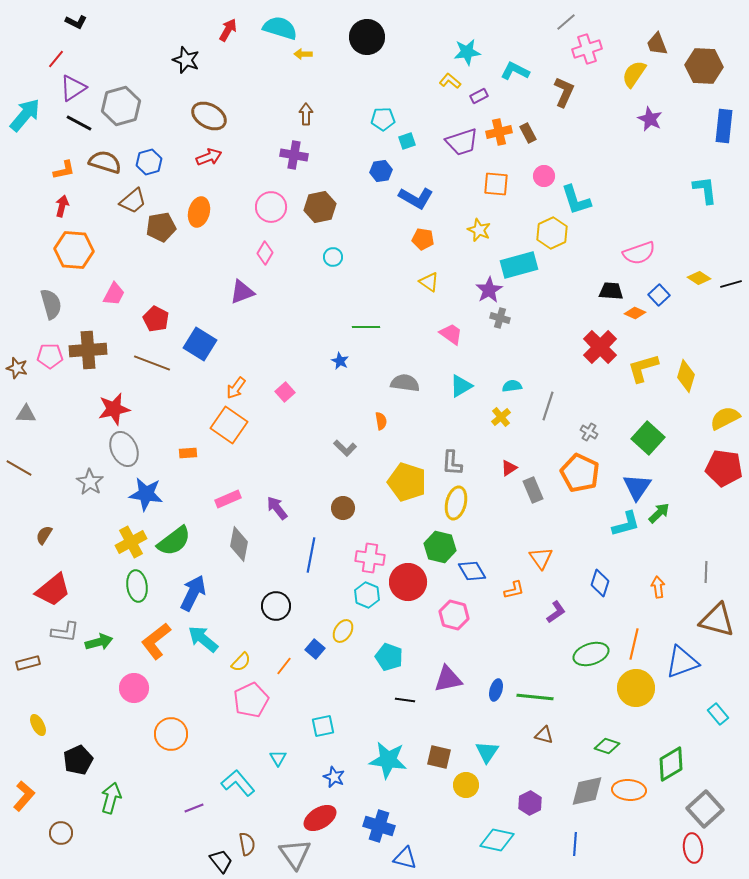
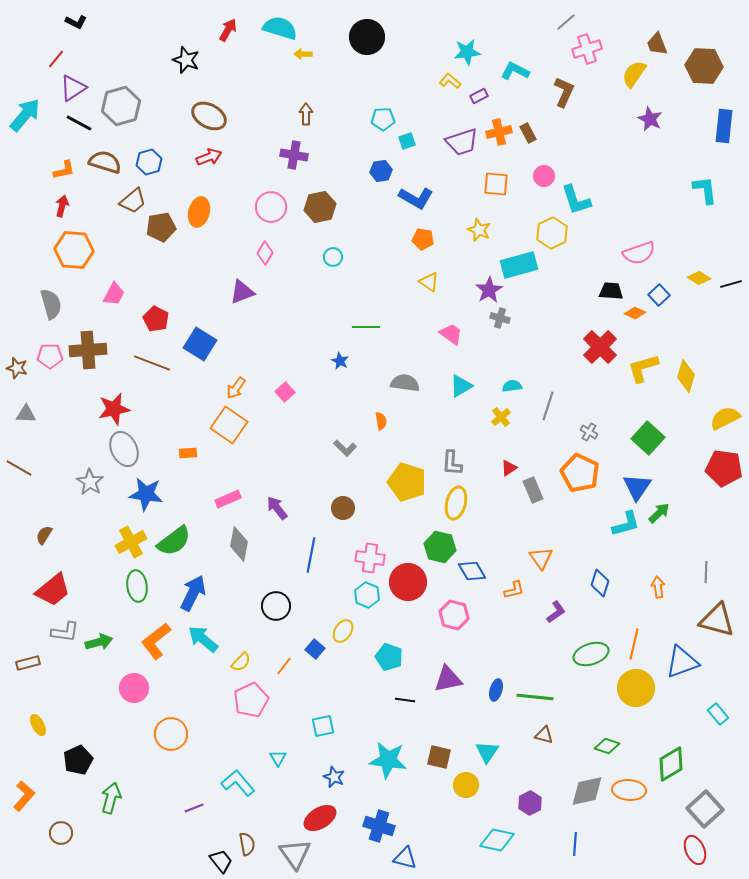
red ellipse at (693, 848): moved 2 px right, 2 px down; rotated 16 degrees counterclockwise
